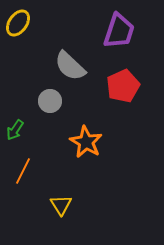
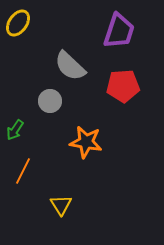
red pentagon: rotated 20 degrees clockwise
orange star: rotated 20 degrees counterclockwise
